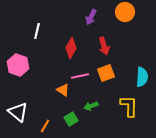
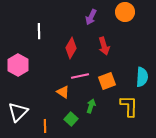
white line: moved 2 px right; rotated 14 degrees counterclockwise
pink hexagon: rotated 10 degrees clockwise
orange square: moved 1 px right, 8 px down
orange triangle: moved 2 px down
green arrow: rotated 128 degrees clockwise
white triangle: rotated 35 degrees clockwise
green square: rotated 16 degrees counterclockwise
orange line: rotated 32 degrees counterclockwise
